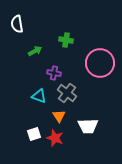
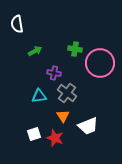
green cross: moved 9 px right, 9 px down
cyan triangle: rotated 28 degrees counterclockwise
orange triangle: moved 4 px right
white trapezoid: rotated 20 degrees counterclockwise
